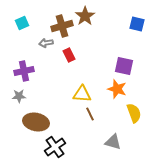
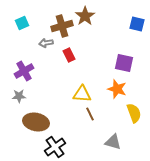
purple square: moved 3 px up
purple cross: rotated 18 degrees counterclockwise
